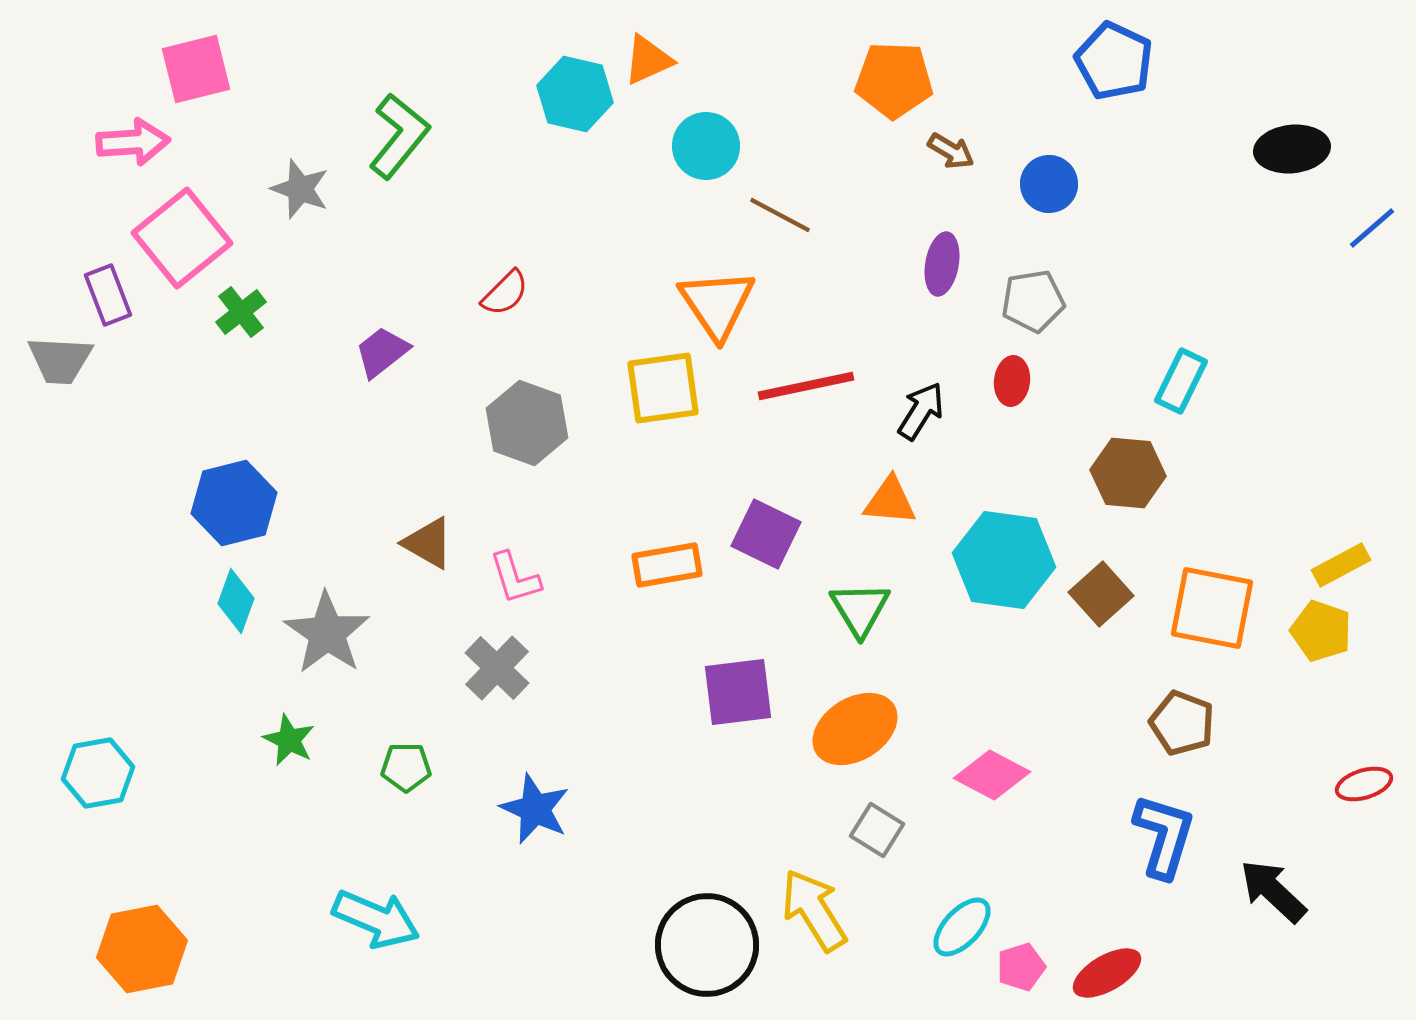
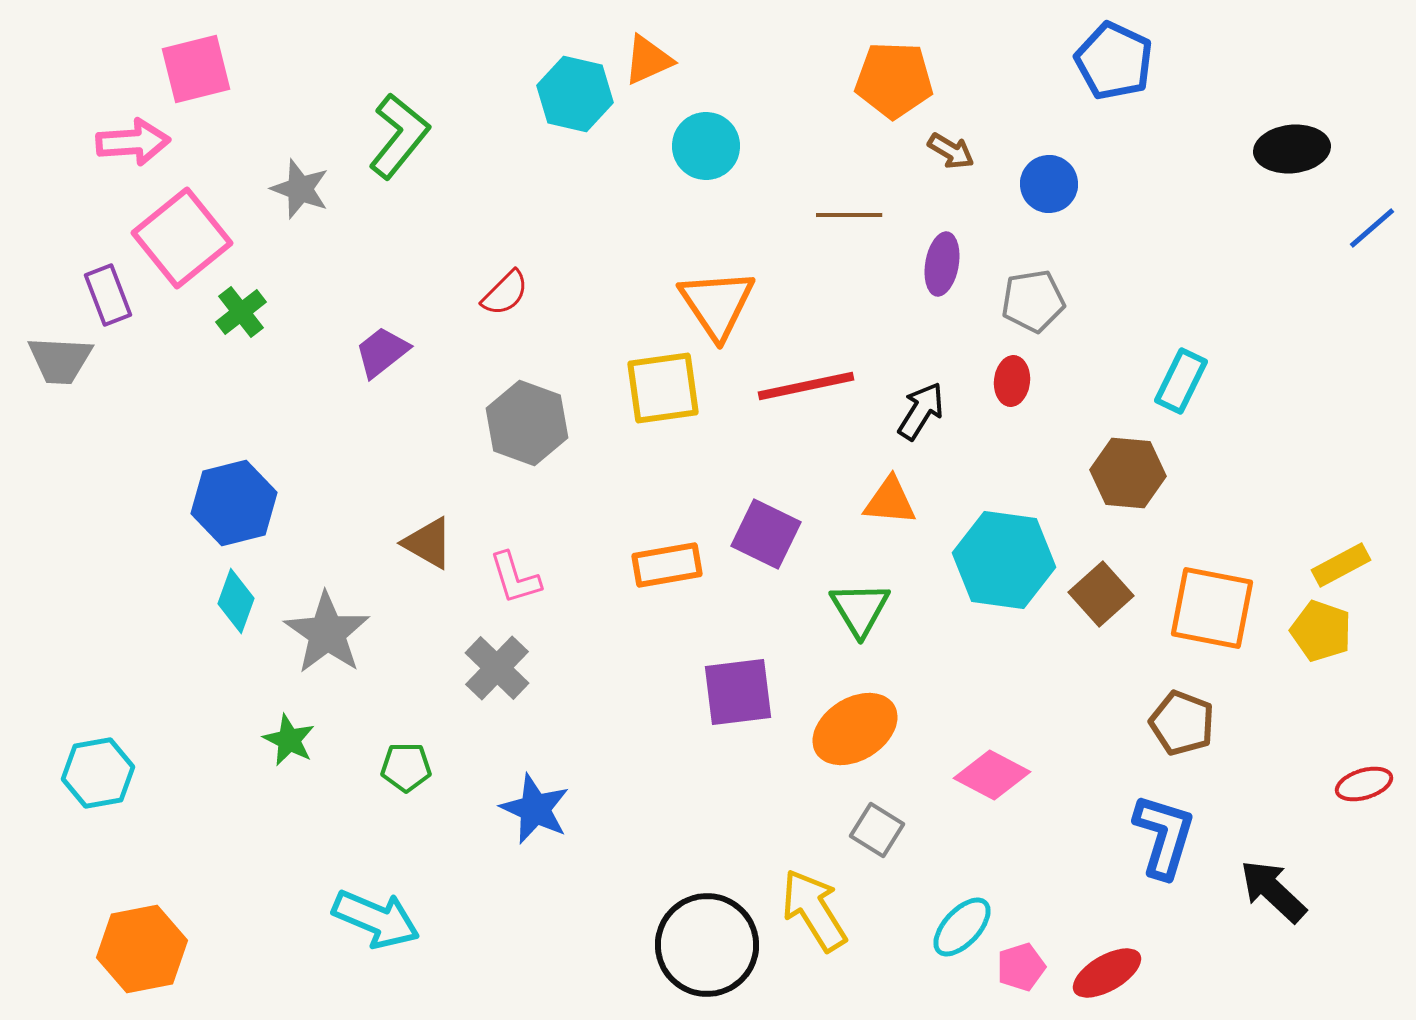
brown line at (780, 215): moved 69 px right; rotated 28 degrees counterclockwise
